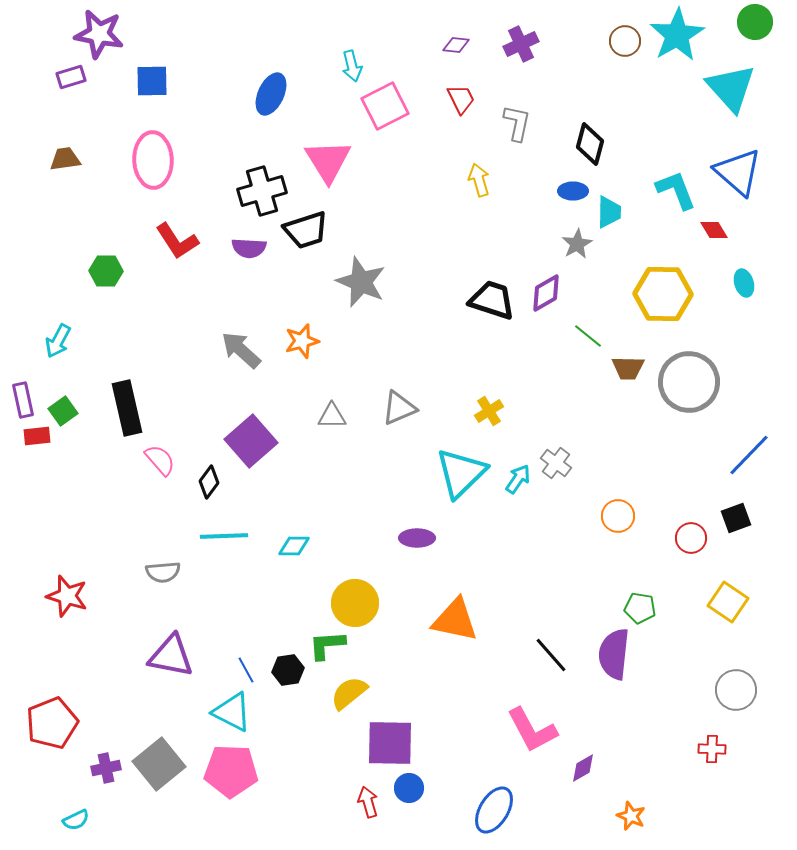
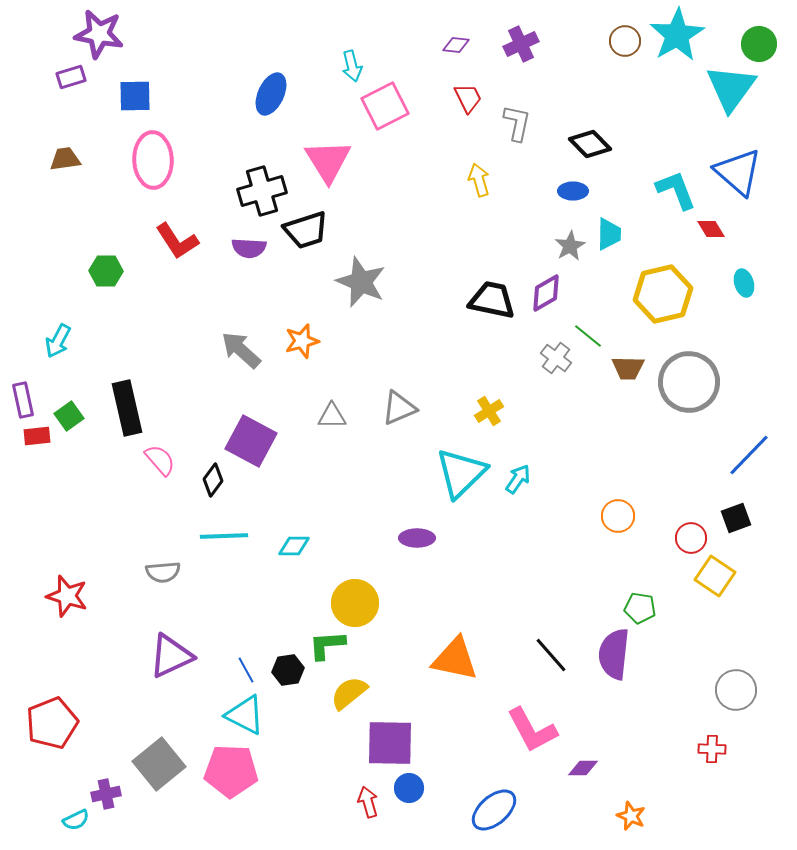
green circle at (755, 22): moved 4 px right, 22 px down
blue square at (152, 81): moved 17 px left, 15 px down
cyan triangle at (731, 88): rotated 18 degrees clockwise
red trapezoid at (461, 99): moved 7 px right, 1 px up
black diamond at (590, 144): rotated 60 degrees counterclockwise
cyan trapezoid at (609, 212): moved 22 px down
red diamond at (714, 230): moved 3 px left, 1 px up
gray star at (577, 244): moved 7 px left, 2 px down
yellow hexagon at (663, 294): rotated 14 degrees counterclockwise
black trapezoid at (492, 300): rotated 6 degrees counterclockwise
green square at (63, 411): moved 6 px right, 5 px down
purple square at (251, 441): rotated 21 degrees counterclockwise
gray cross at (556, 463): moved 105 px up
black diamond at (209, 482): moved 4 px right, 2 px up
yellow square at (728, 602): moved 13 px left, 26 px up
orange triangle at (455, 620): moved 39 px down
purple triangle at (171, 656): rotated 36 degrees counterclockwise
cyan triangle at (232, 712): moved 13 px right, 3 px down
purple cross at (106, 768): moved 26 px down
purple diamond at (583, 768): rotated 28 degrees clockwise
blue ellipse at (494, 810): rotated 18 degrees clockwise
